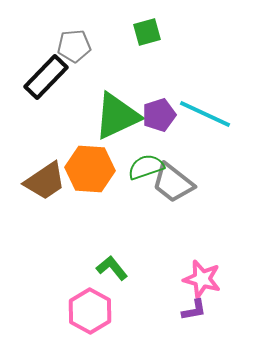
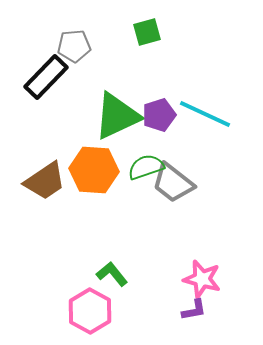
orange hexagon: moved 4 px right, 1 px down
green L-shape: moved 6 px down
